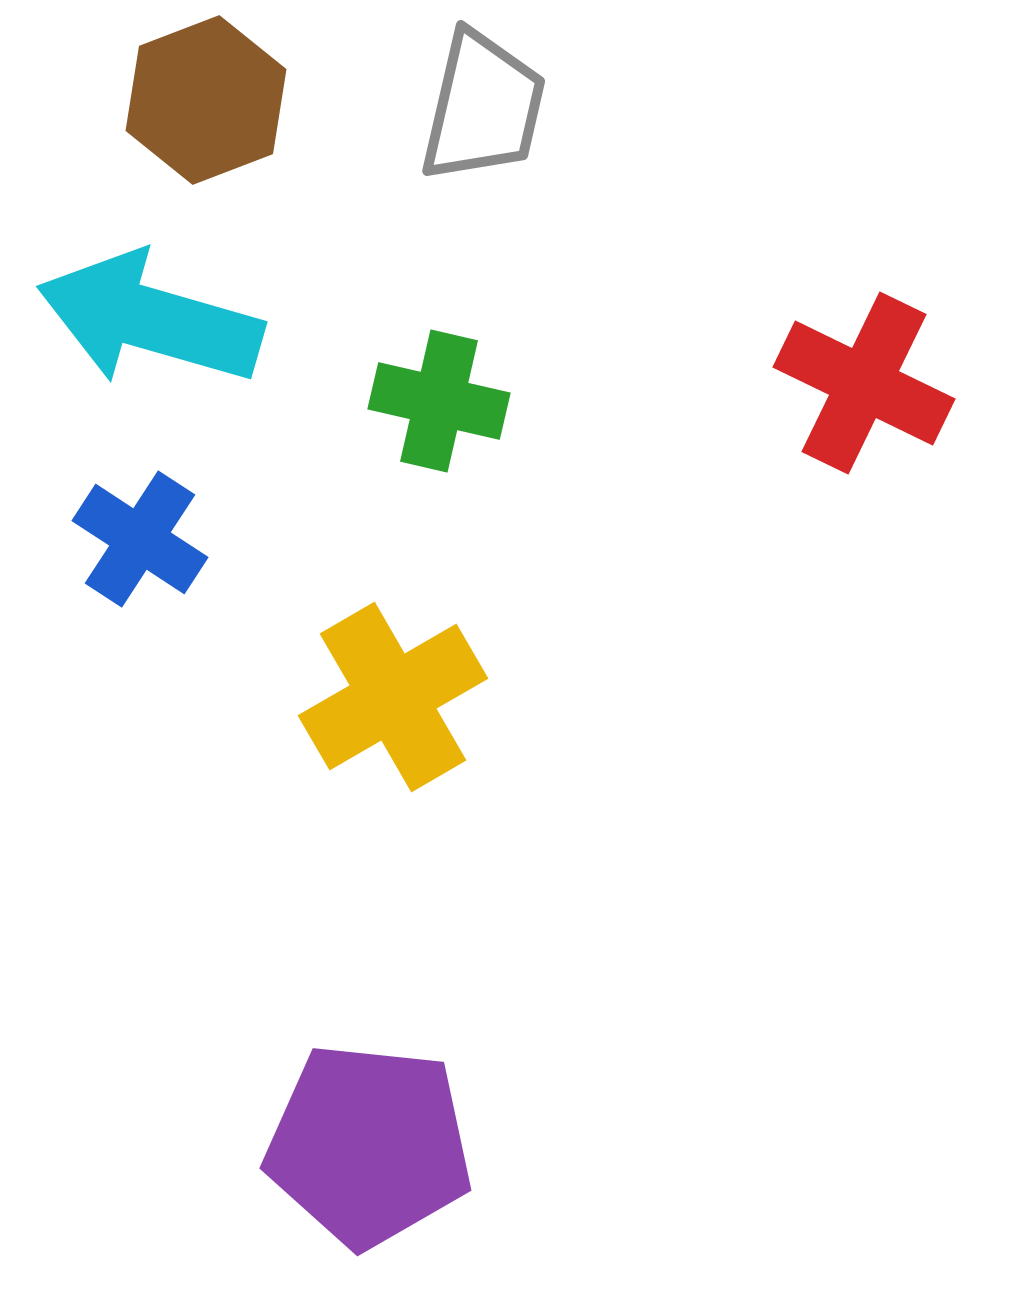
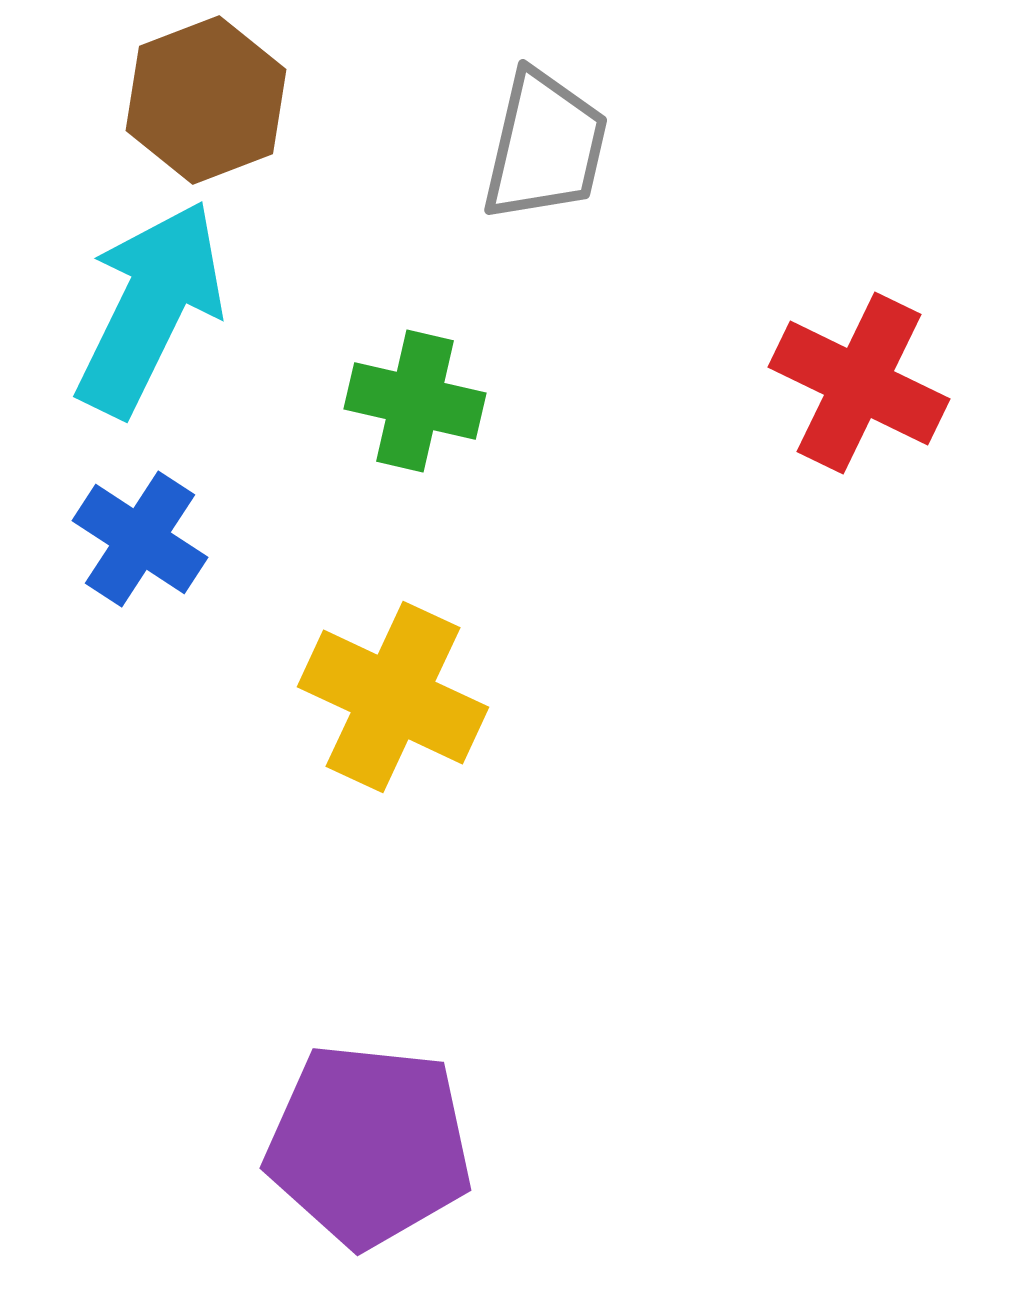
gray trapezoid: moved 62 px right, 39 px down
cyan arrow: moved 11 px up; rotated 100 degrees clockwise
red cross: moved 5 px left
green cross: moved 24 px left
yellow cross: rotated 35 degrees counterclockwise
